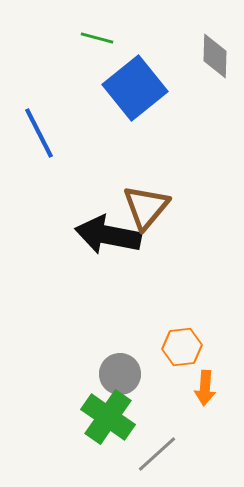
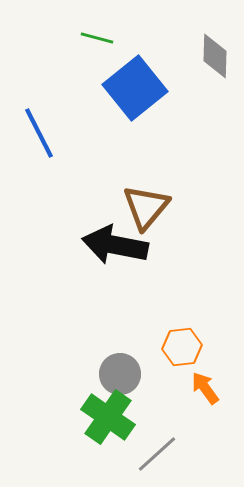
black arrow: moved 7 px right, 10 px down
orange arrow: rotated 140 degrees clockwise
